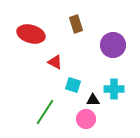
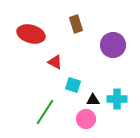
cyan cross: moved 3 px right, 10 px down
